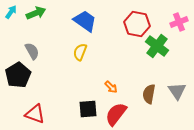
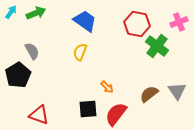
orange arrow: moved 4 px left
brown semicircle: rotated 42 degrees clockwise
red triangle: moved 4 px right, 1 px down
